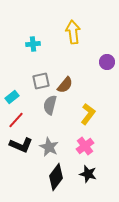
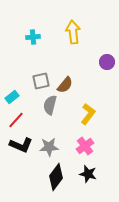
cyan cross: moved 7 px up
gray star: rotated 30 degrees counterclockwise
